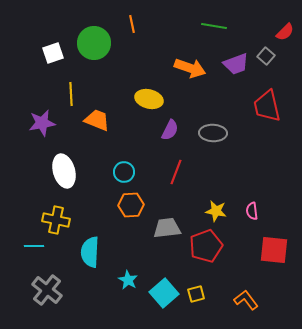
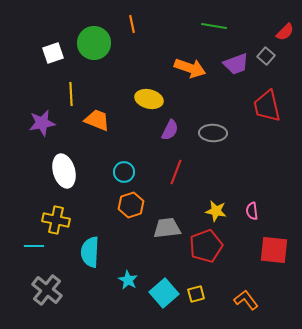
orange hexagon: rotated 15 degrees counterclockwise
